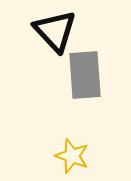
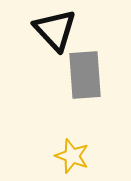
black triangle: moved 1 px up
